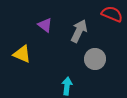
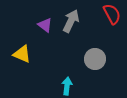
red semicircle: rotated 40 degrees clockwise
gray arrow: moved 8 px left, 10 px up
